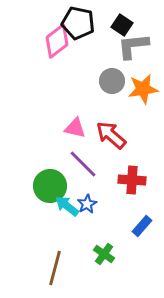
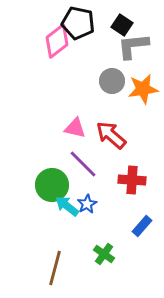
green circle: moved 2 px right, 1 px up
